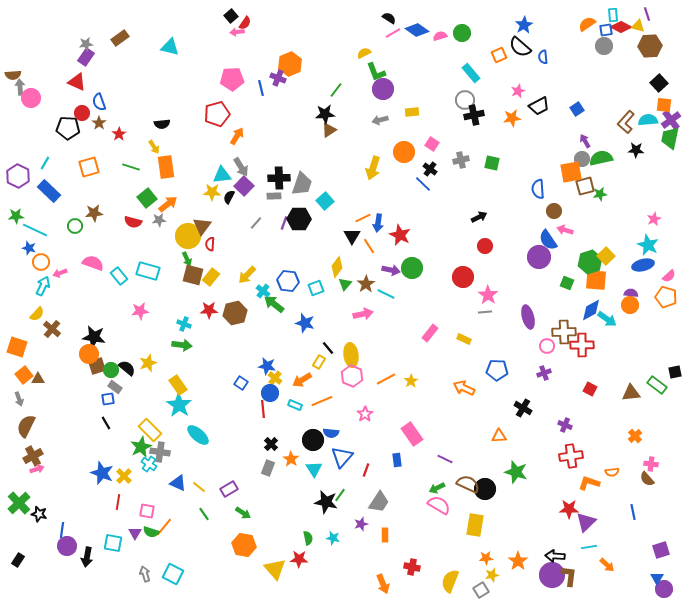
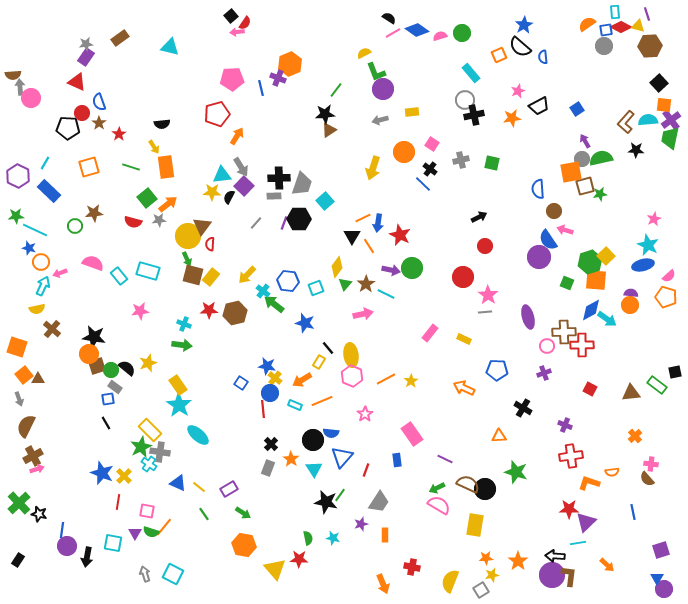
cyan rectangle at (613, 15): moved 2 px right, 3 px up
yellow semicircle at (37, 314): moved 5 px up; rotated 35 degrees clockwise
cyan line at (589, 547): moved 11 px left, 4 px up
